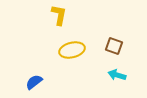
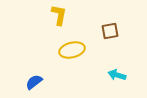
brown square: moved 4 px left, 15 px up; rotated 30 degrees counterclockwise
